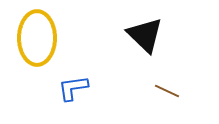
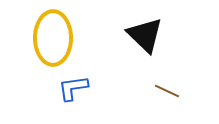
yellow ellipse: moved 16 px right
